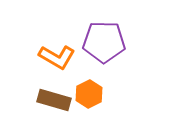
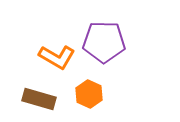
orange hexagon: rotated 8 degrees counterclockwise
brown rectangle: moved 15 px left, 1 px up
